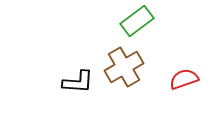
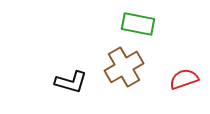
green rectangle: moved 1 px right, 3 px down; rotated 48 degrees clockwise
black L-shape: moved 7 px left; rotated 12 degrees clockwise
